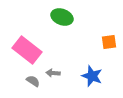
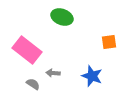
gray semicircle: moved 3 px down
